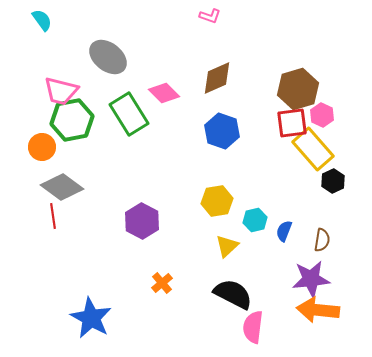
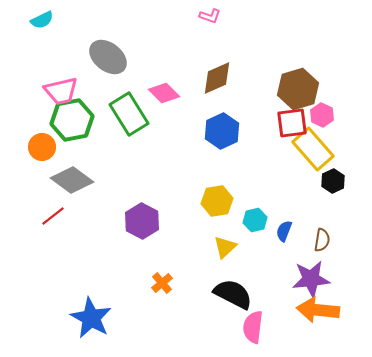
cyan semicircle: rotated 100 degrees clockwise
pink trapezoid: rotated 27 degrees counterclockwise
blue hexagon: rotated 16 degrees clockwise
gray diamond: moved 10 px right, 7 px up
red line: rotated 60 degrees clockwise
yellow triangle: moved 2 px left, 1 px down
